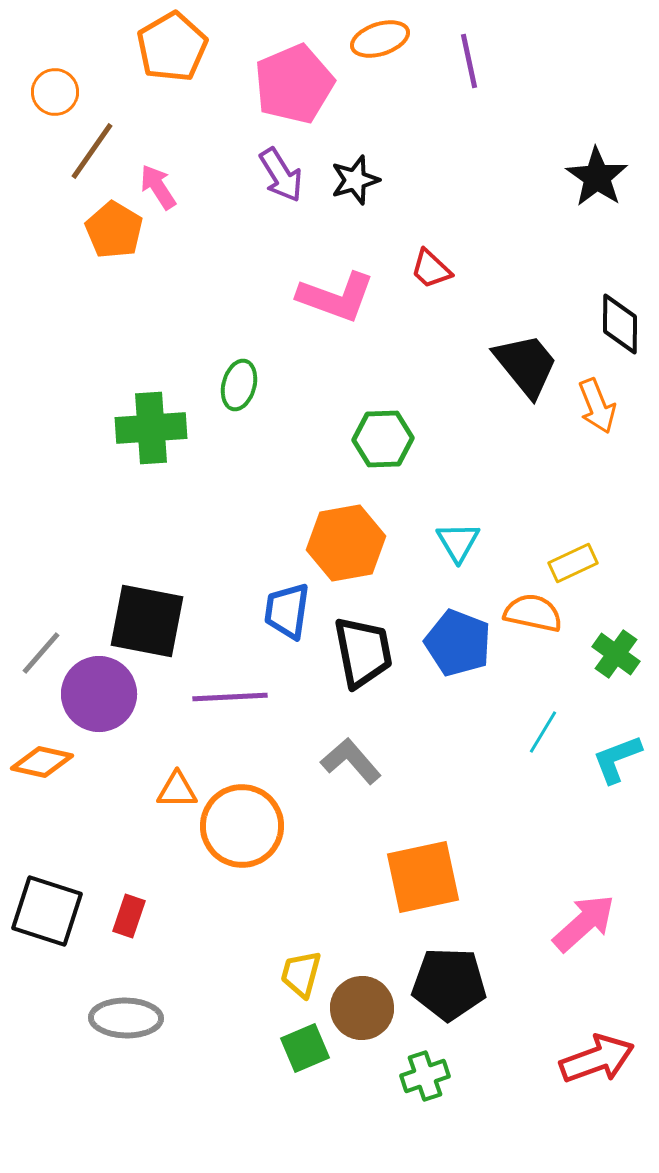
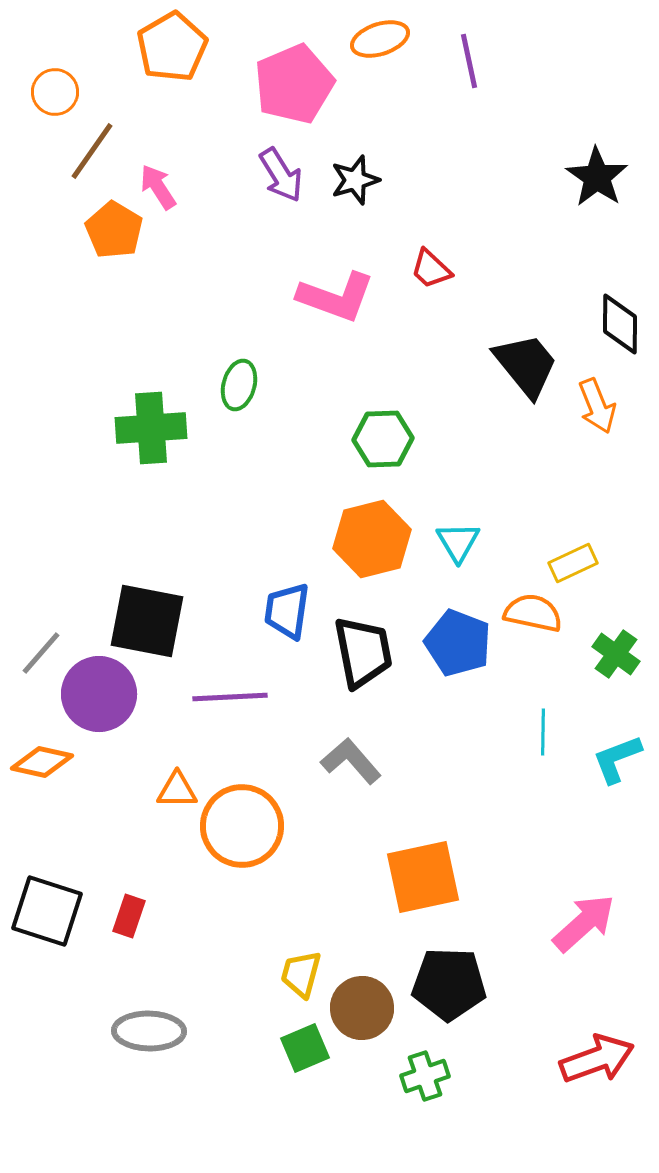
orange hexagon at (346, 543): moved 26 px right, 4 px up; rotated 4 degrees counterclockwise
cyan line at (543, 732): rotated 30 degrees counterclockwise
gray ellipse at (126, 1018): moved 23 px right, 13 px down
